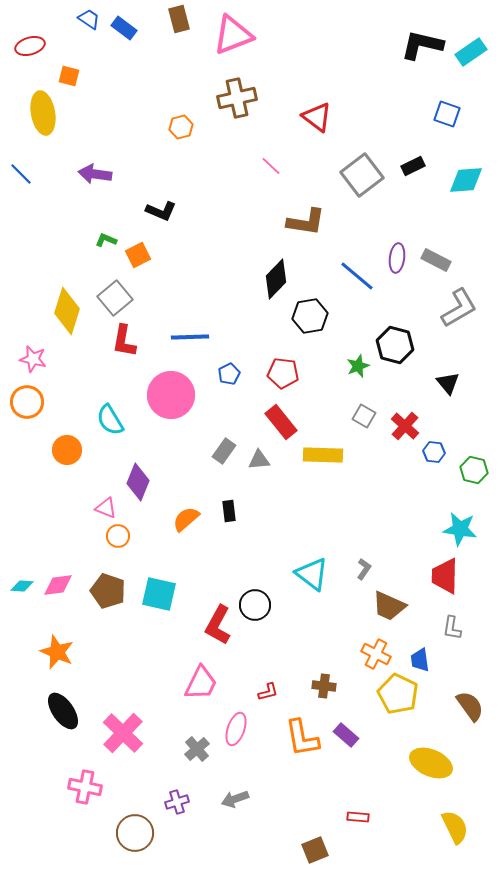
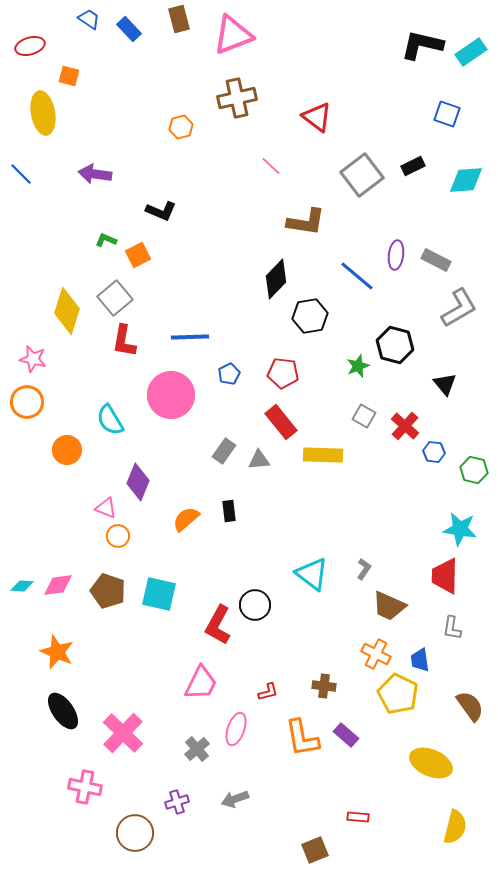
blue rectangle at (124, 28): moved 5 px right, 1 px down; rotated 10 degrees clockwise
purple ellipse at (397, 258): moved 1 px left, 3 px up
black triangle at (448, 383): moved 3 px left, 1 px down
yellow semicircle at (455, 827): rotated 40 degrees clockwise
